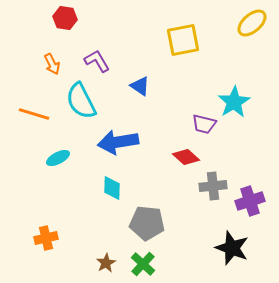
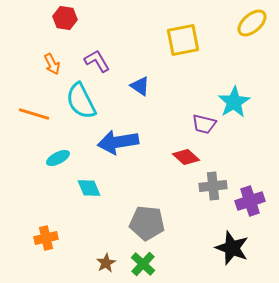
cyan diamond: moved 23 px left; rotated 25 degrees counterclockwise
